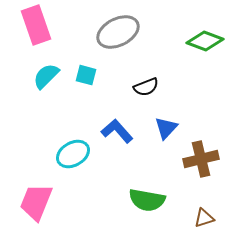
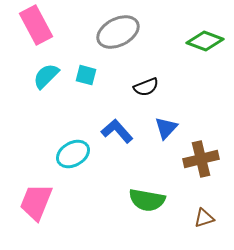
pink rectangle: rotated 9 degrees counterclockwise
